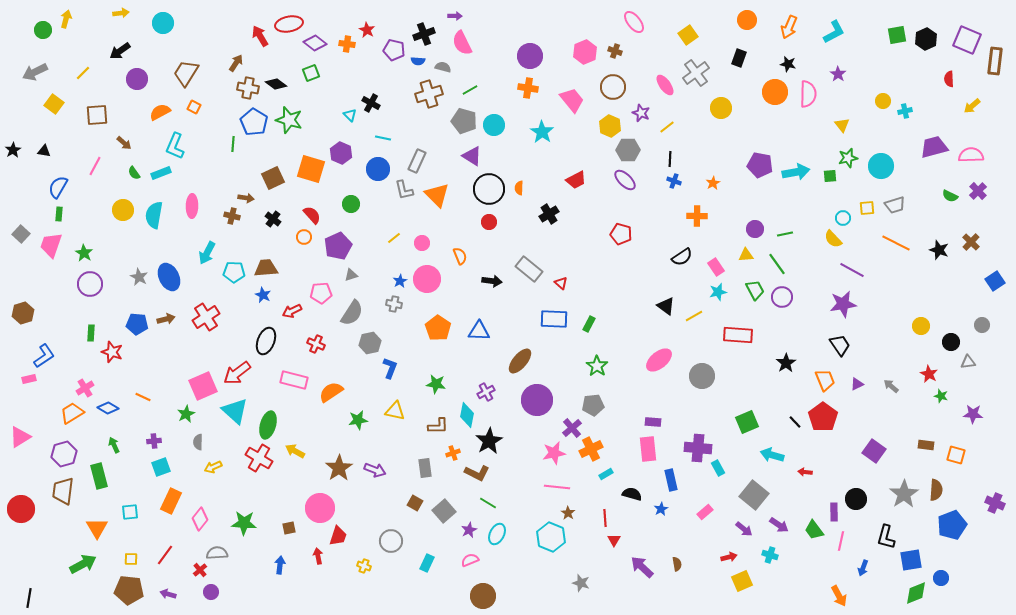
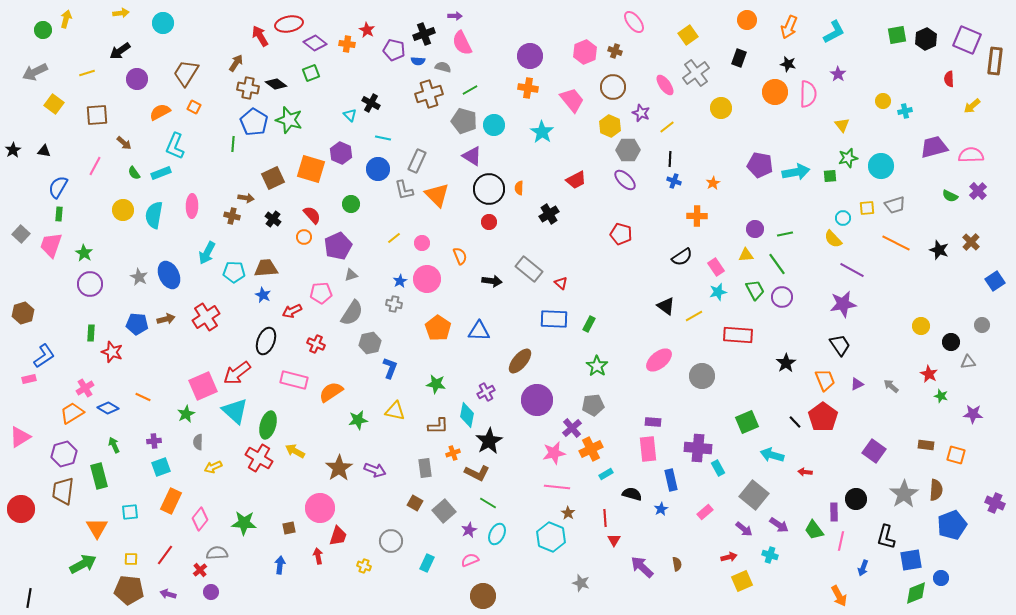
yellow line at (83, 73): moved 4 px right; rotated 28 degrees clockwise
blue ellipse at (169, 277): moved 2 px up
